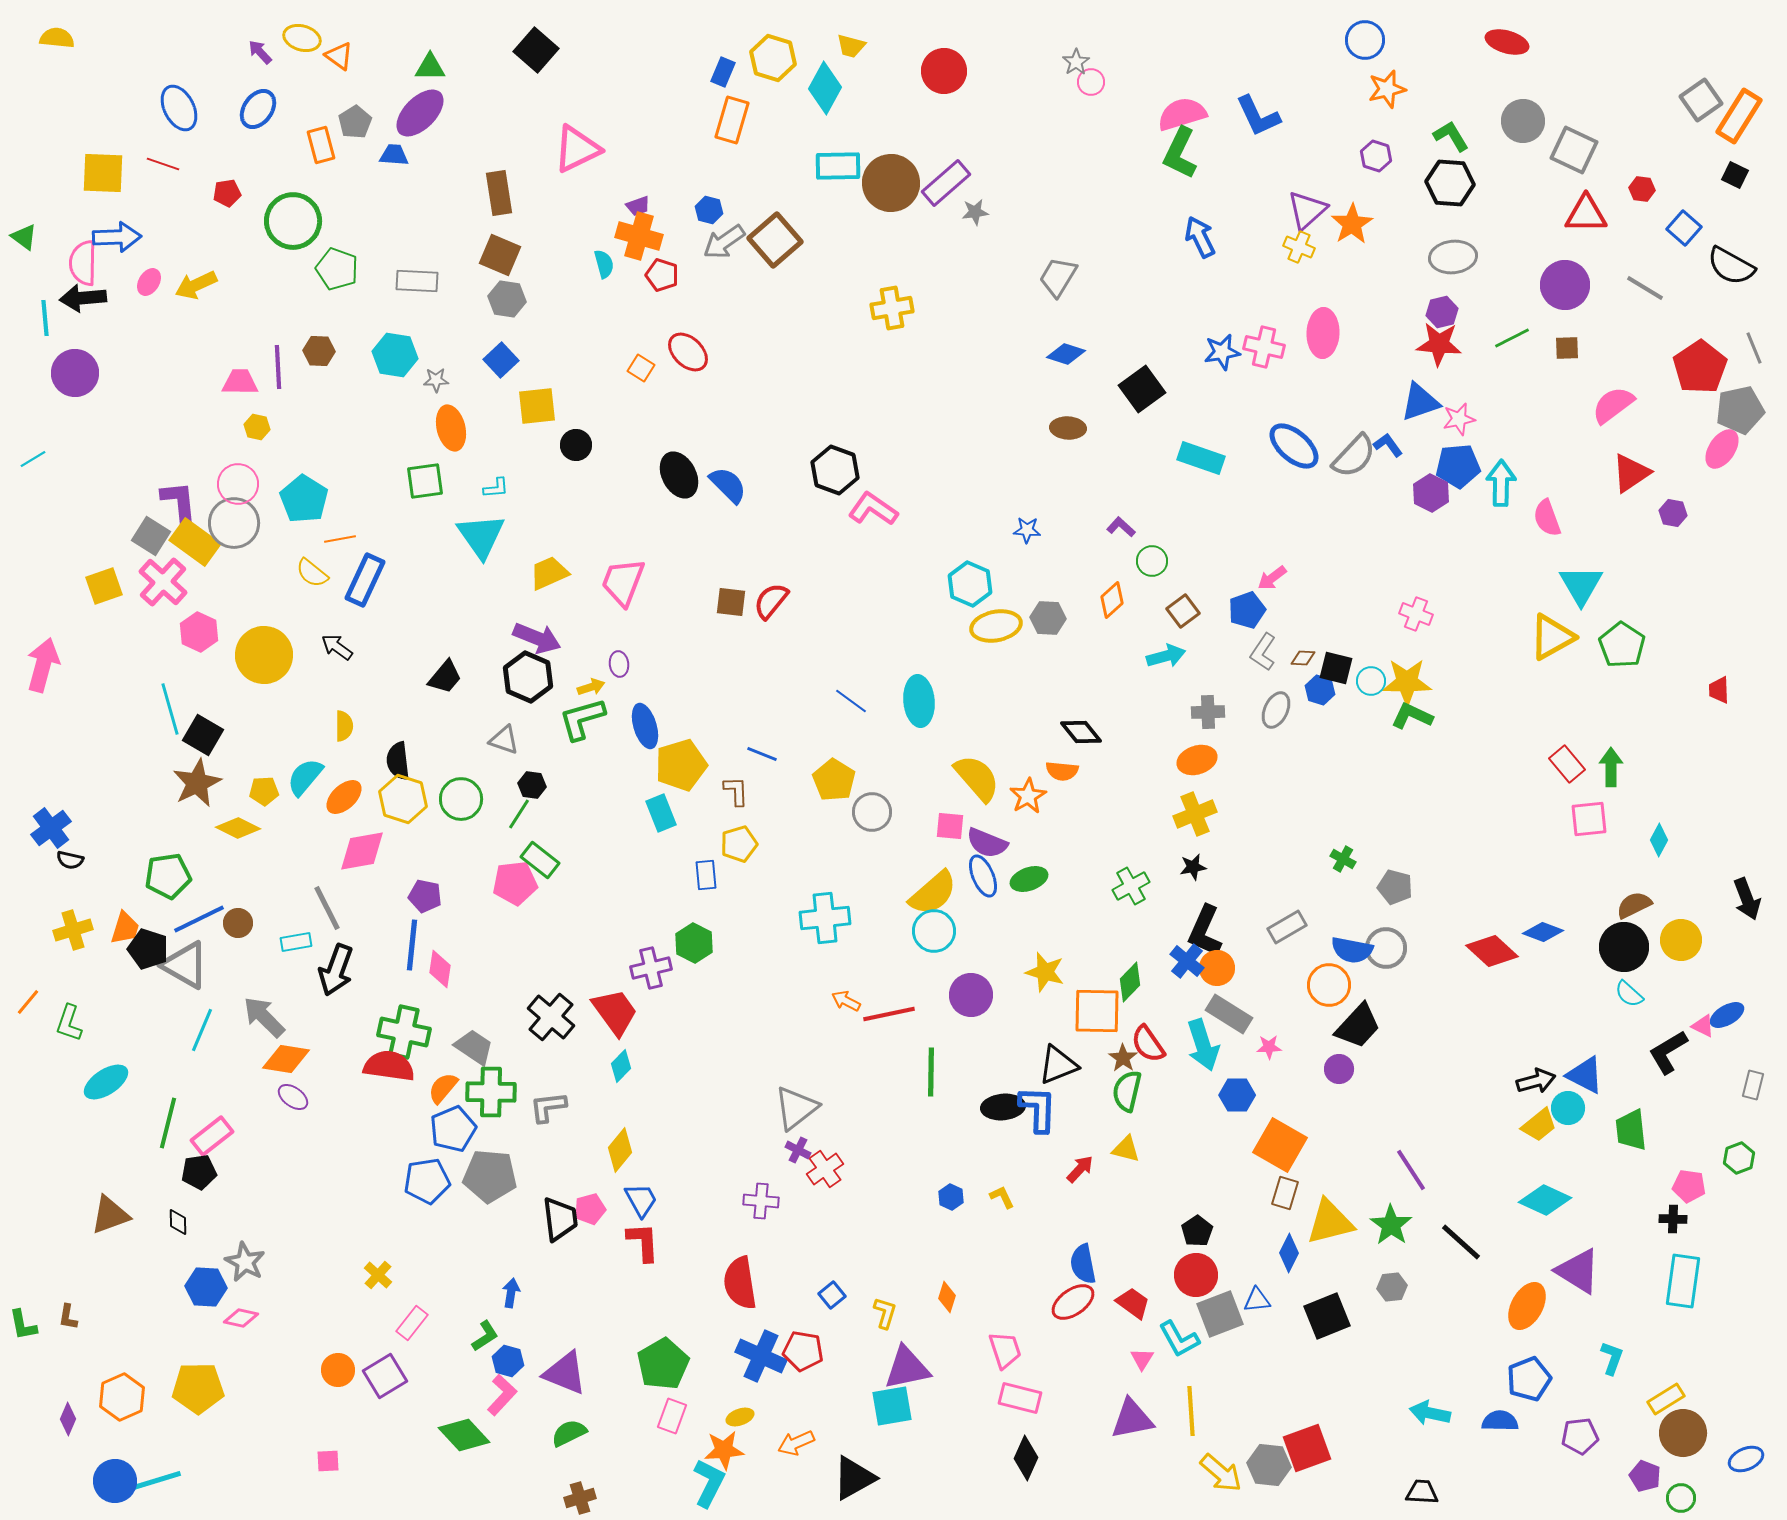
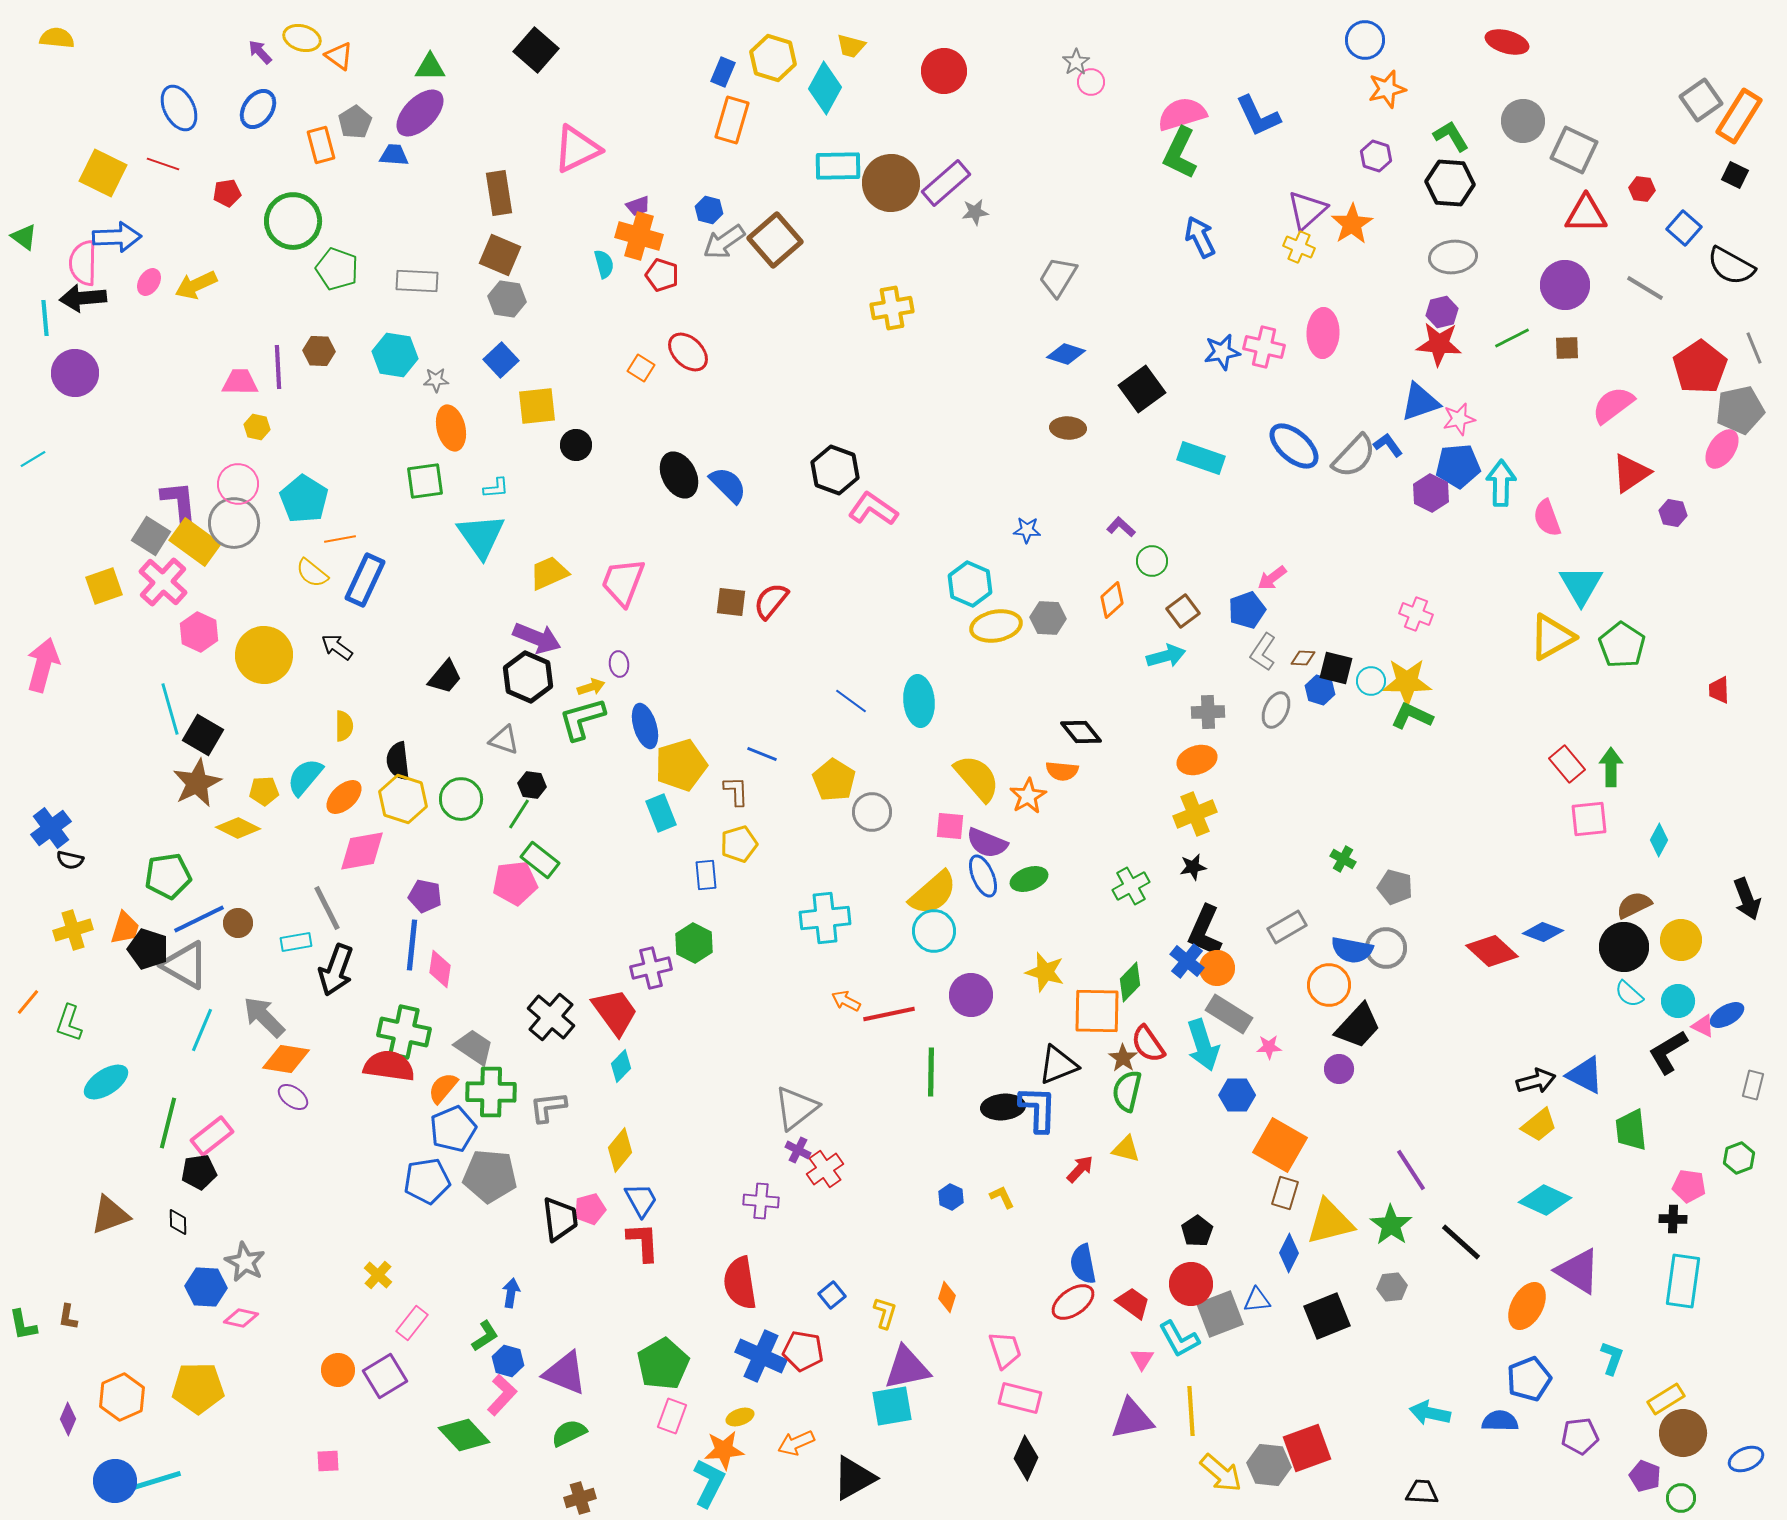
yellow square at (103, 173): rotated 24 degrees clockwise
cyan circle at (1568, 1108): moved 110 px right, 107 px up
red circle at (1196, 1275): moved 5 px left, 9 px down
